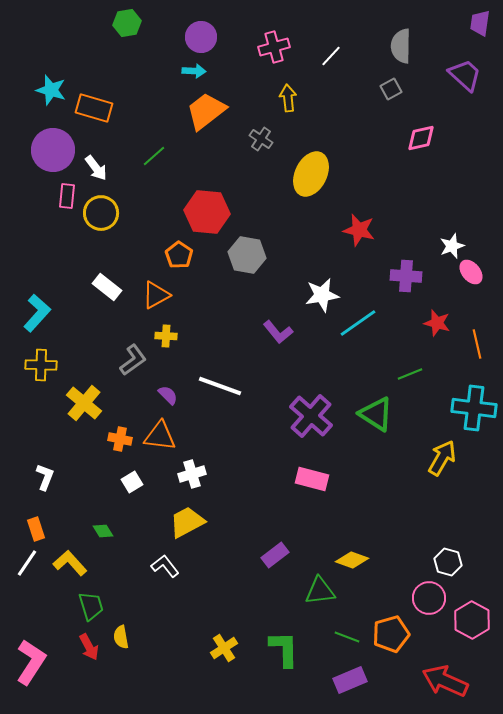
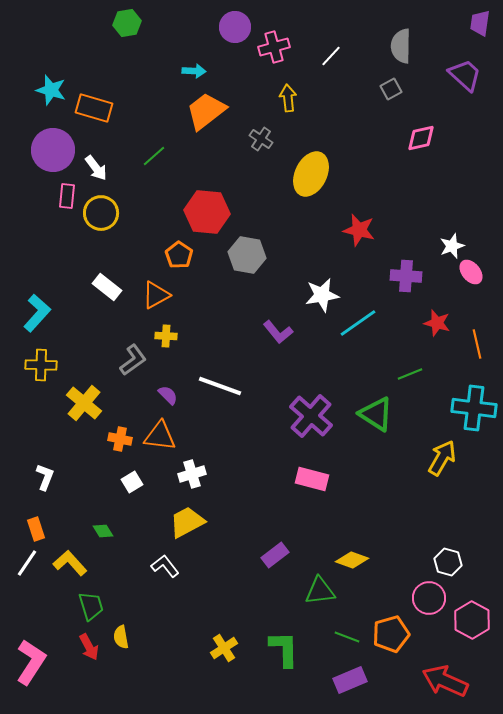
purple circle at (201, 37): moved 34 px right, 10 px up
